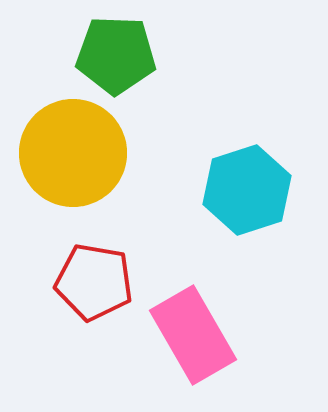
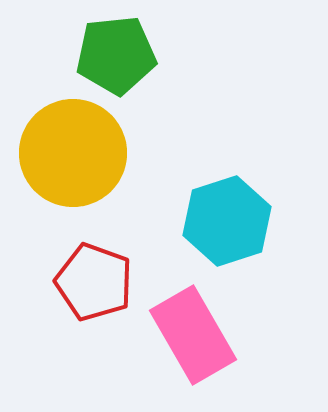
green pentagon: rotated 8 degrees counterclockwise
cyan hexagon: moved 20 px left, 31 px down
red pentagon: rotated 10 degrees clockwise
